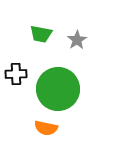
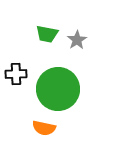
green trapezoid: moved 6 px right
orange semicircle: moved 2 px left
